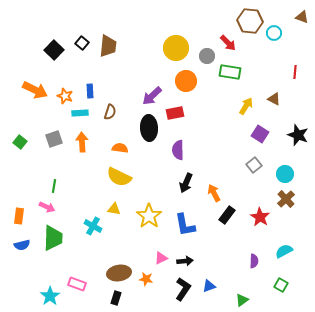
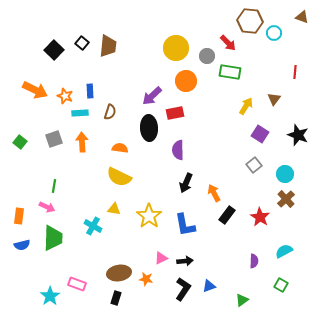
brown triangle at (274, 99): rotated 40 degrees clockwise
